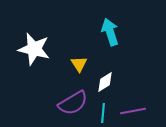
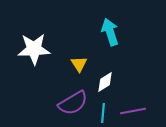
white star: rotated 16 degrees counterclockwise
